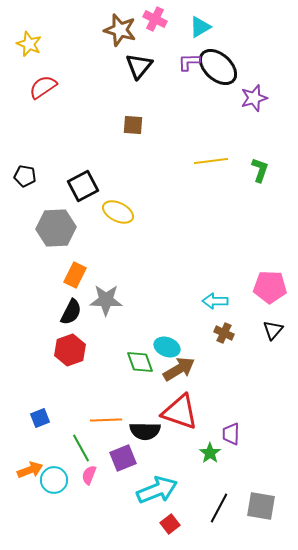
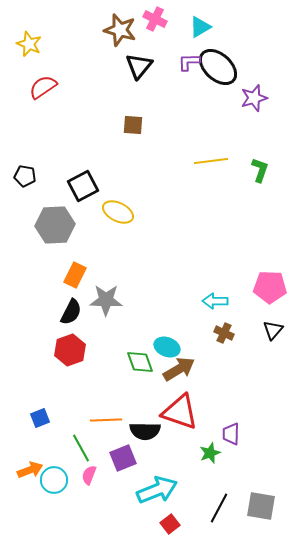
gray hexagon at (56, 228): moved 1 px left, 3 px up
green star at (210, 453): rotated 15 degrees clockwise
